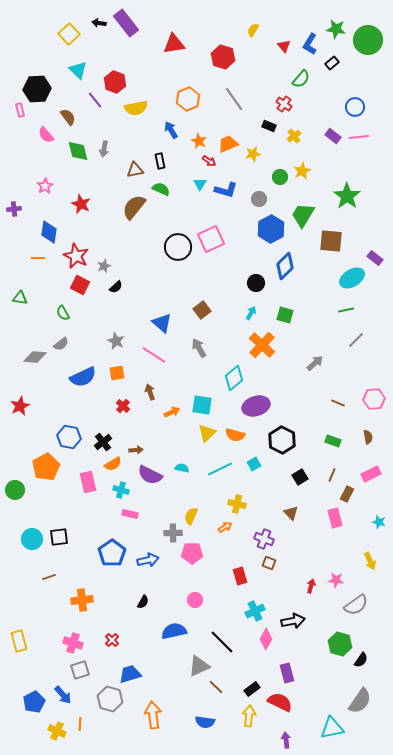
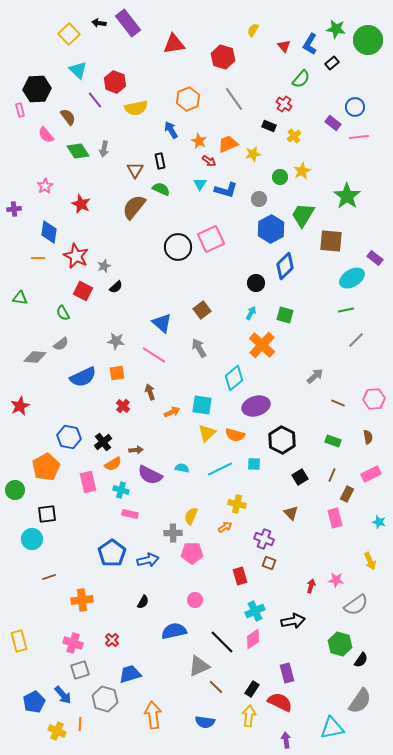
purple rectangle at (126, 23): moved 2 px right
purple rectangle at (333, 136): moved 13 px up
green diamond at (78, 151): rotated 20 degrees counterclockwise
brown triangle at (135, 170): rotated 48 degrees counterclockwise
red square at (80, 285): moved 3 px right, 6 px down
gray star at (116, 341): rotated 18 degrees counterclockwise
gray arrow at (315, 363): moved 13 px down
cyan square at (254, 464): rotated 32 degrees clockwise
black square at (59, 537): moved 12 px left, 23 px up
pink diamond at (266, 639): moved 13 px left; rotated 25 degrees clockwise
black rectangle at (252, 689): rotated 21 degrees counterclockwise
gray hexagon at (110, 699): moved 5 px left
